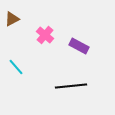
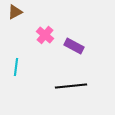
brown triangle: moved 3 px right, 7 px up
purple rectangle: moved 5 px left
cyan line: rotated 48 degrees clockwise
